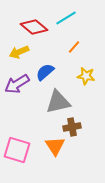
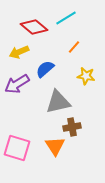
blue semicircle: moved 3 px up
pink square: moved 2 px up
